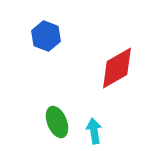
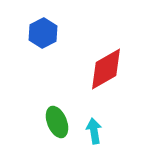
blue hexagon: moved 3 px left, 3 px up; rotated 12 degrees clockwise
red diamond: moved 11 px left, 1 px down
